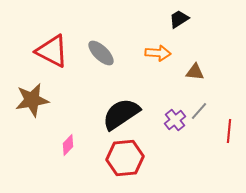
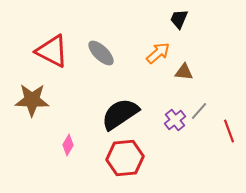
black trapezoid: rotated 35 degrees counterclockwise
orange arrow: rotated 45 degrees counterclockwise
brown triangle: moved 11 px left
brown star: rotated 12 degrees clockwise
black semicircle: moved 1 px left
red line: rotated 25 degrees counterclockwise
pink diamond: rotated 15 degrees counterclockwise
